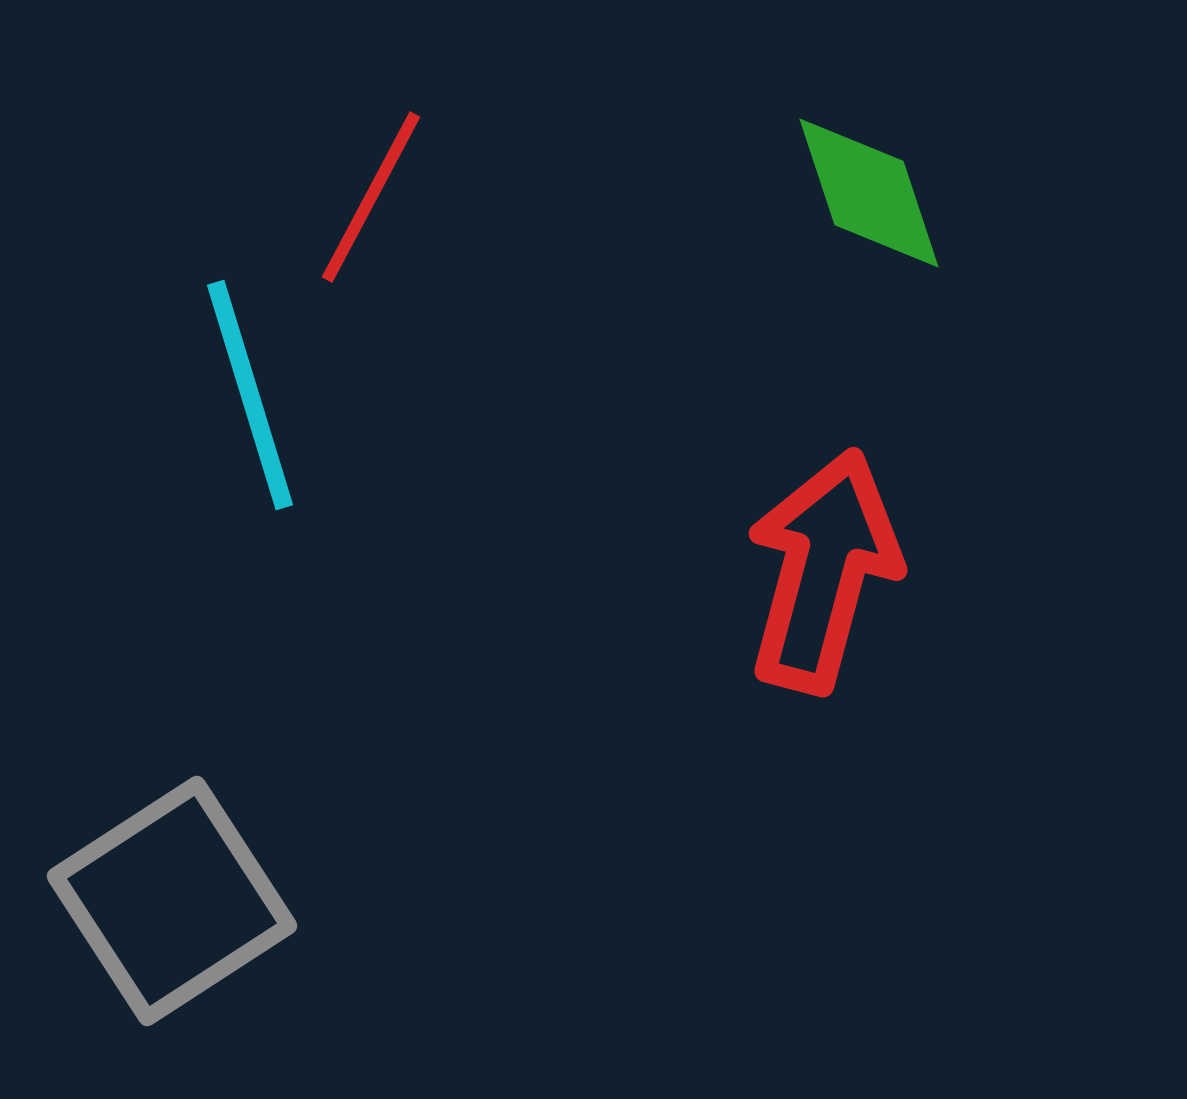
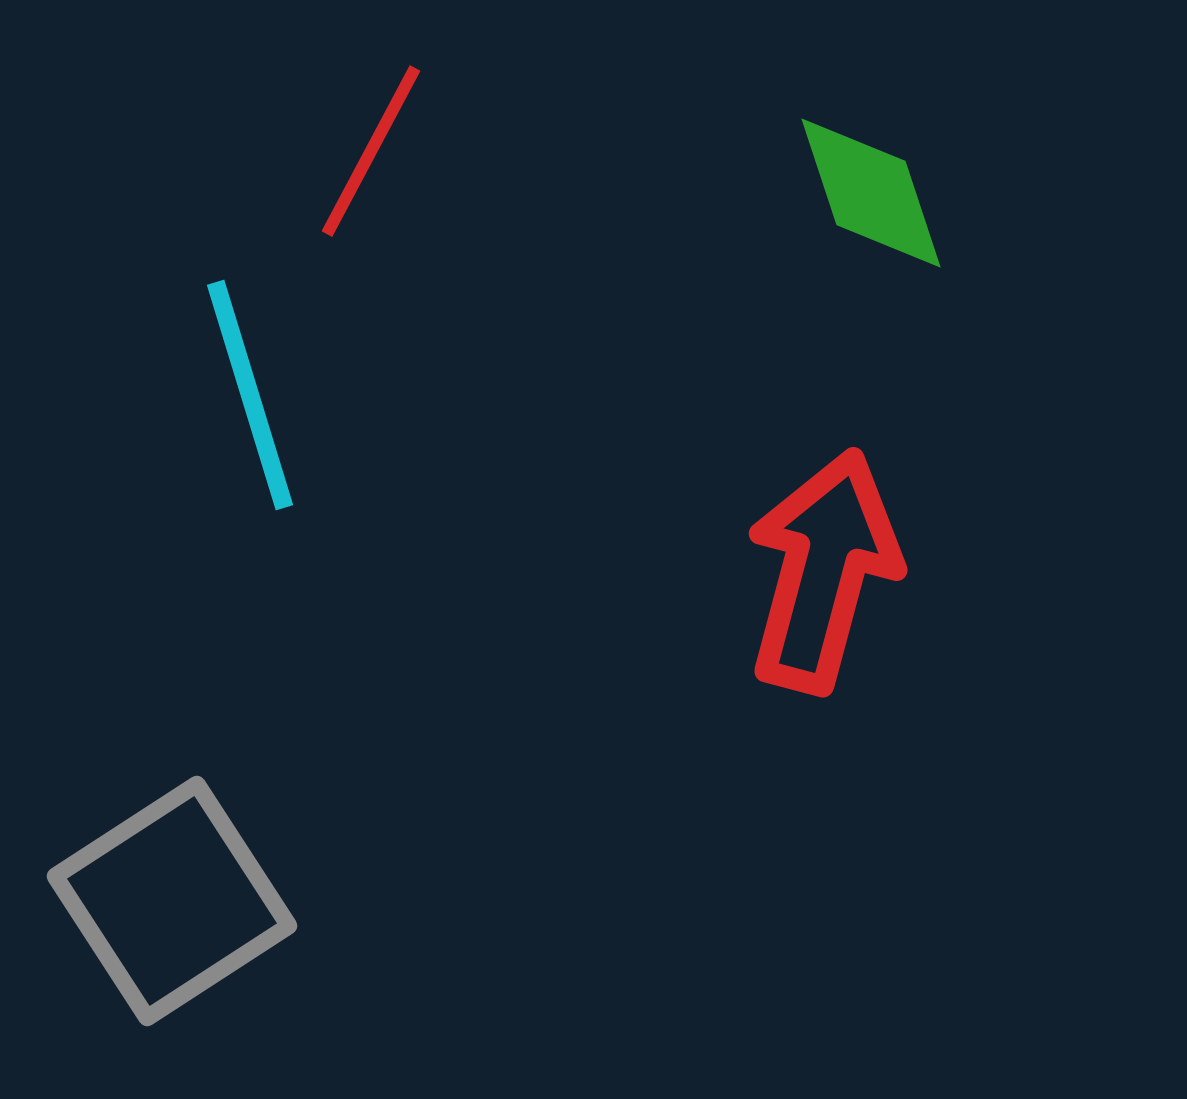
green diamond: moved 2 px right
red line: moved 46 px up
